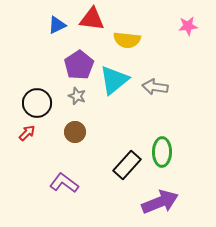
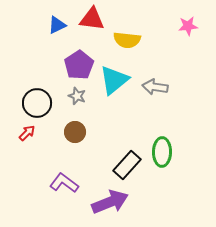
purple arrow: moved 50 px left
